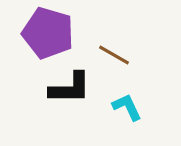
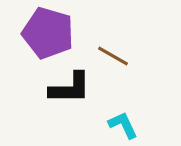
brown line: moved 1 px left, 1 px down
cyan L-shape: moved 4 px left, 18 px down
